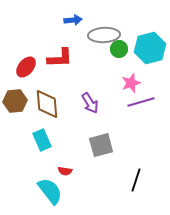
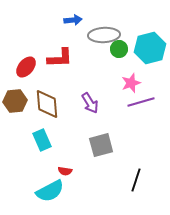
cyan semicircle: rotated 100 degrees clockwise
